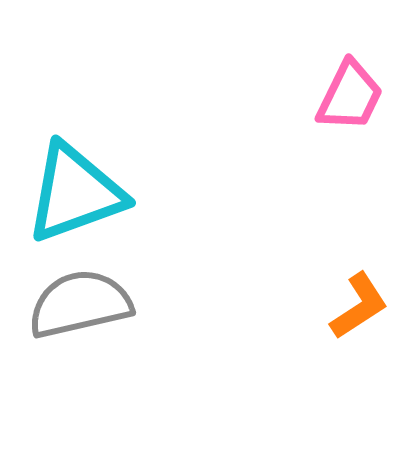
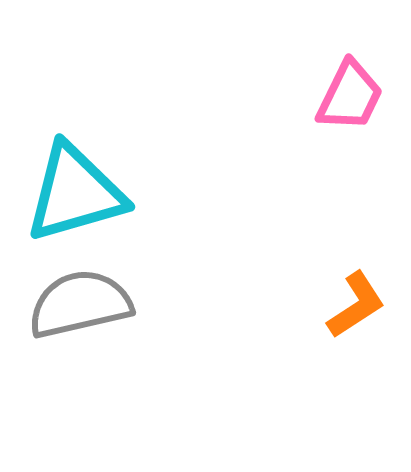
cyan triangle: rotated 4 degrees clockwise
orange L-shape: moved 3 px left, 1 px up
